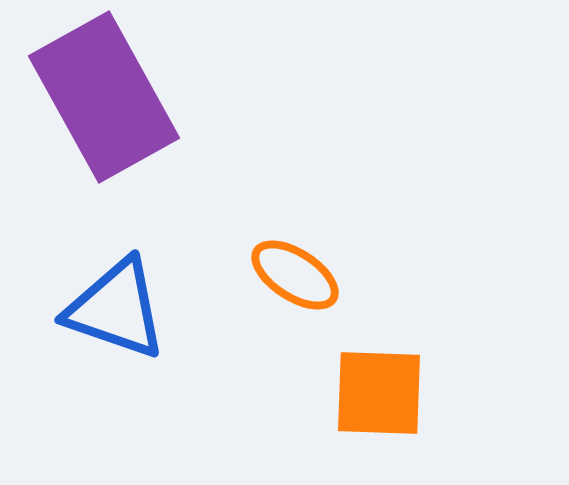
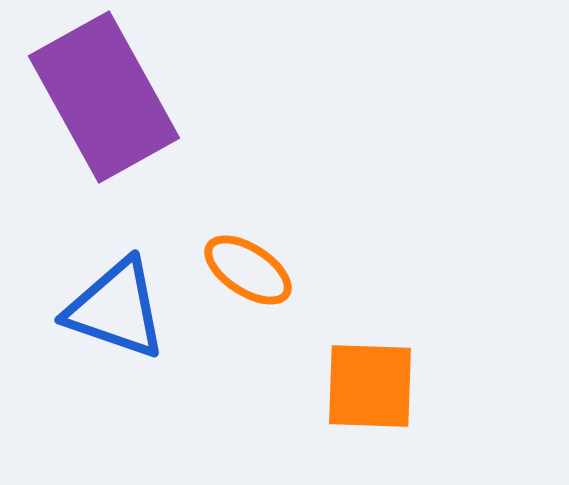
orange ellipse: moved 47 px left, 5 px up
orange square: moved 9 px left, 7 px up
